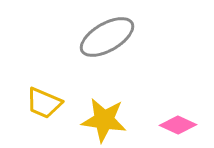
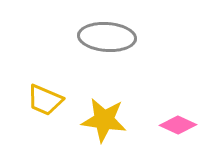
gray ellipse: rotated 34 degrees clockwise
yellow trapezoid: moved 1 px right, 3 px up
